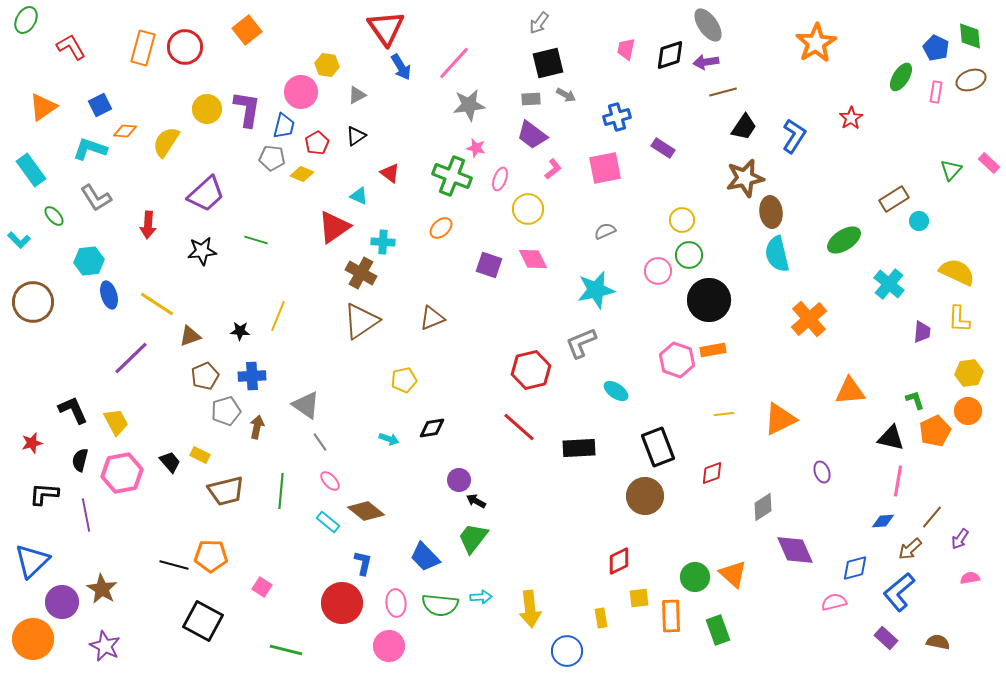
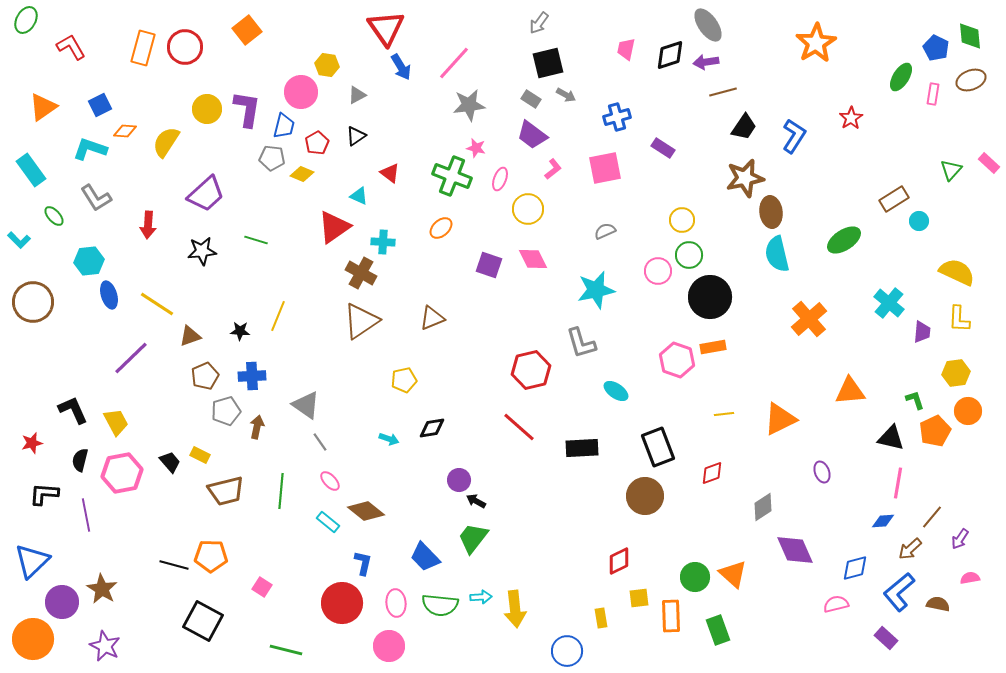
pink rectangle at (936, 92): moved 3 px left, 2 px down
gray rectangle at (531, 99): rotated 36 degrees clockwise
cyan cross at (889, 284): moved 19 px down
black circle at (709, 300): moved 1 px right, 3 px up
gray L-shape at (581, 343): rotated 84 degrees counterclockwise
orange rectangle at (713, 350): moved 3 px up
yellow hexagon at (969, 373): moved 13 px left
black rectangle at (579, 448): moved 3 px right
pink line at (898, 481): moved 2 px down
pink semicircle at (834, 602): moved 2 px right, 2 px down
yellow arrow at (530, 609): moved 15 px left
brown semicircle at (938, 642): moved 38 px up
